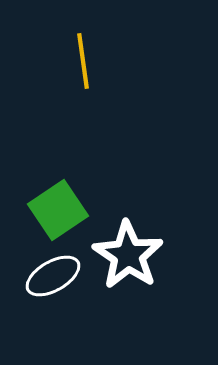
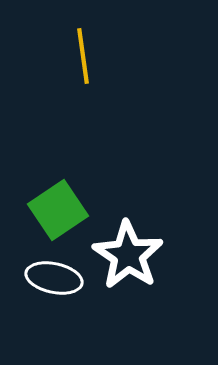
yellow line: moved 5 px up
white ellipse: moved 1 px right, 2 px down; rotated 42 degrees clockwise
